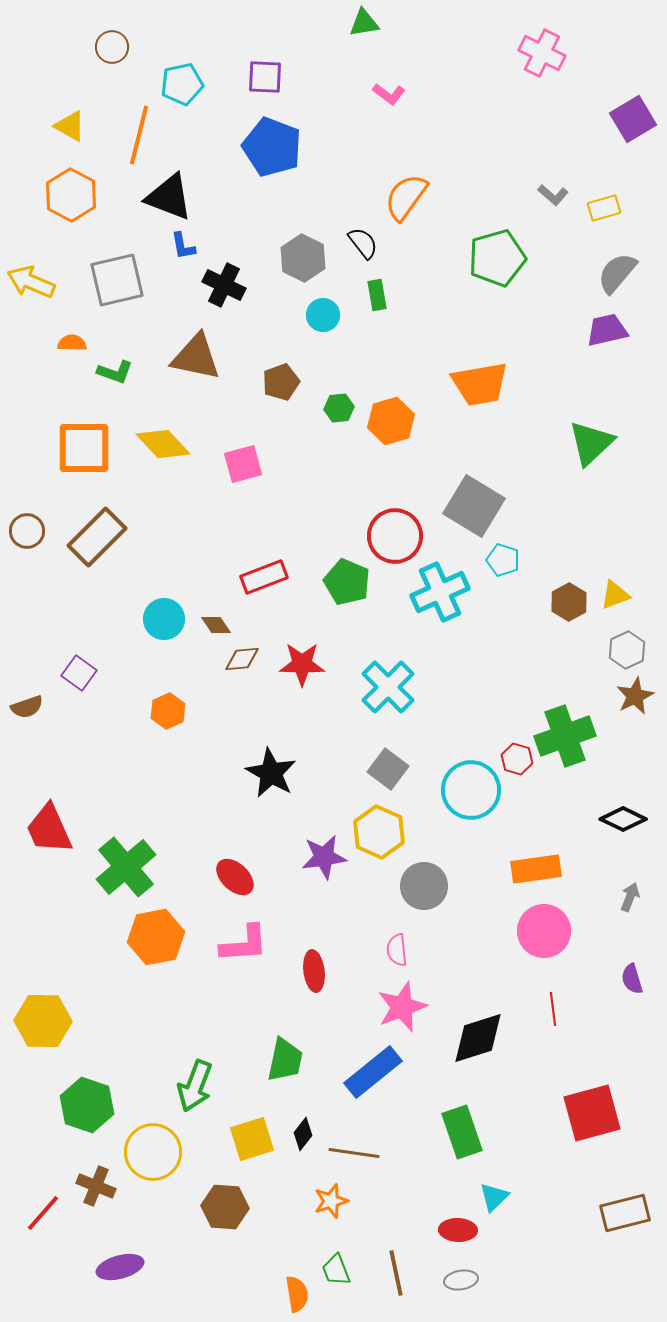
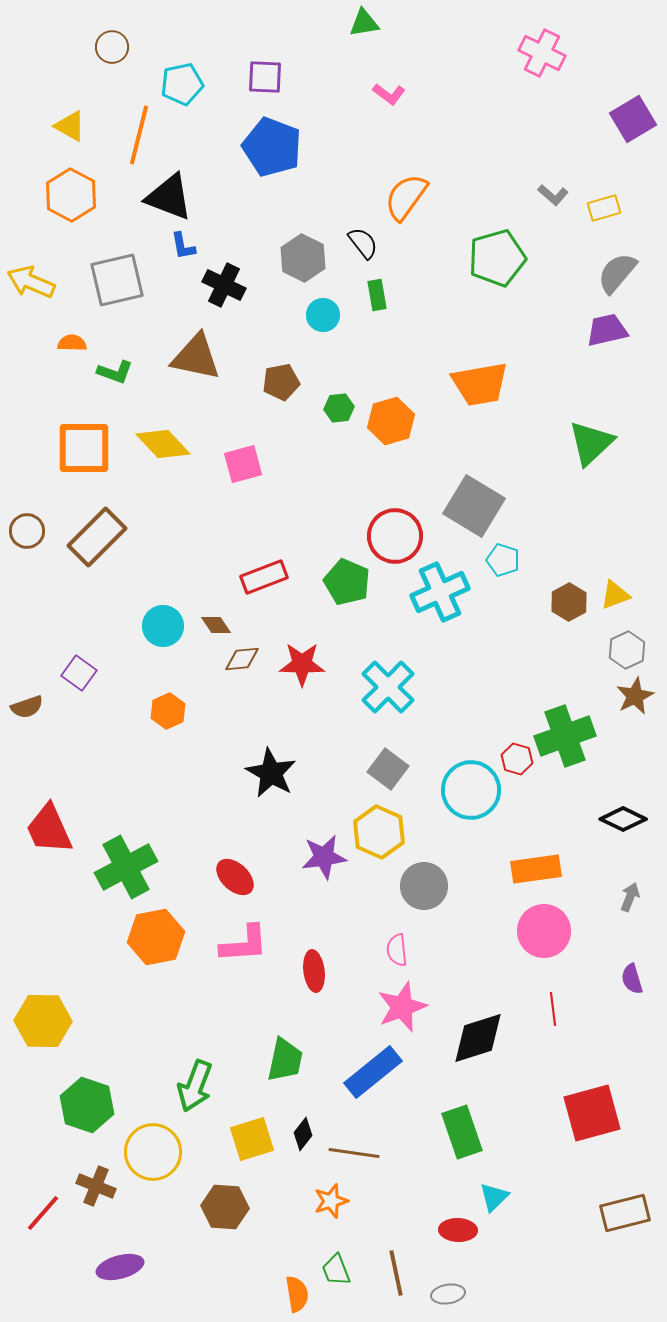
brown pentagon at (281, 382): rotated 9 degrees clockwise
cyan circle at (164, 619): moved 1 px left, 7 px down
green cross at (126, 867): rotated 12 degrees clockwise
gray ellipse at (461, 1280): moved 13 px left, 14 px down
